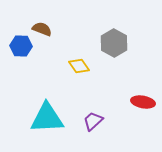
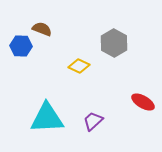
yellow diamond: rotated 30 degrees counterclockwise
red ellipse: rotated 20 degrees clockwise
